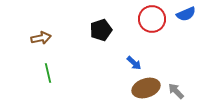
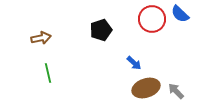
blue semicircle: moved 6 px left; rotated 66 degrees clockwise
